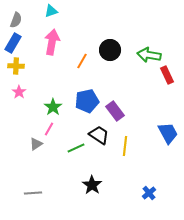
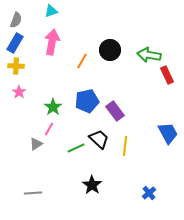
blue rectangle: moved 2 px right
black trapezoid: moved 4 px down; rotated 10 degrees clockwise
